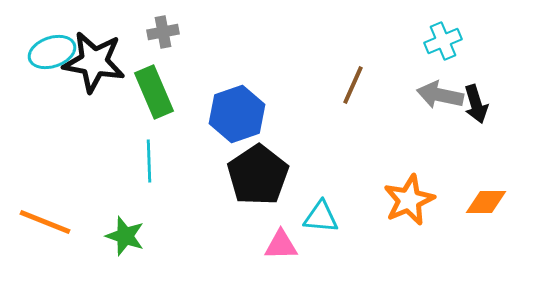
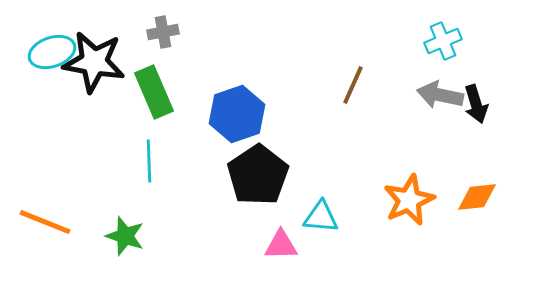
orange diamond: moved 9 px left, 5 px up; rotated 6 degrees counterclockwise
